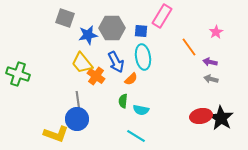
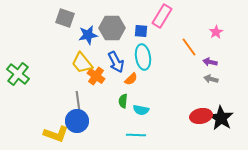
green cross: rotated 20 degrees clockwise
blue circle: moved 2 px down
cyan line: moved 1 px up; rotated 30 degrees counterclockwise
